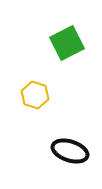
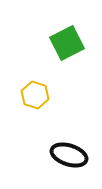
black ellipse: moved 1 px left, 4 px down
